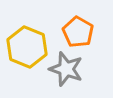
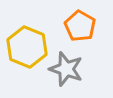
orange pentagon: moved 2 px right, 6 px up
